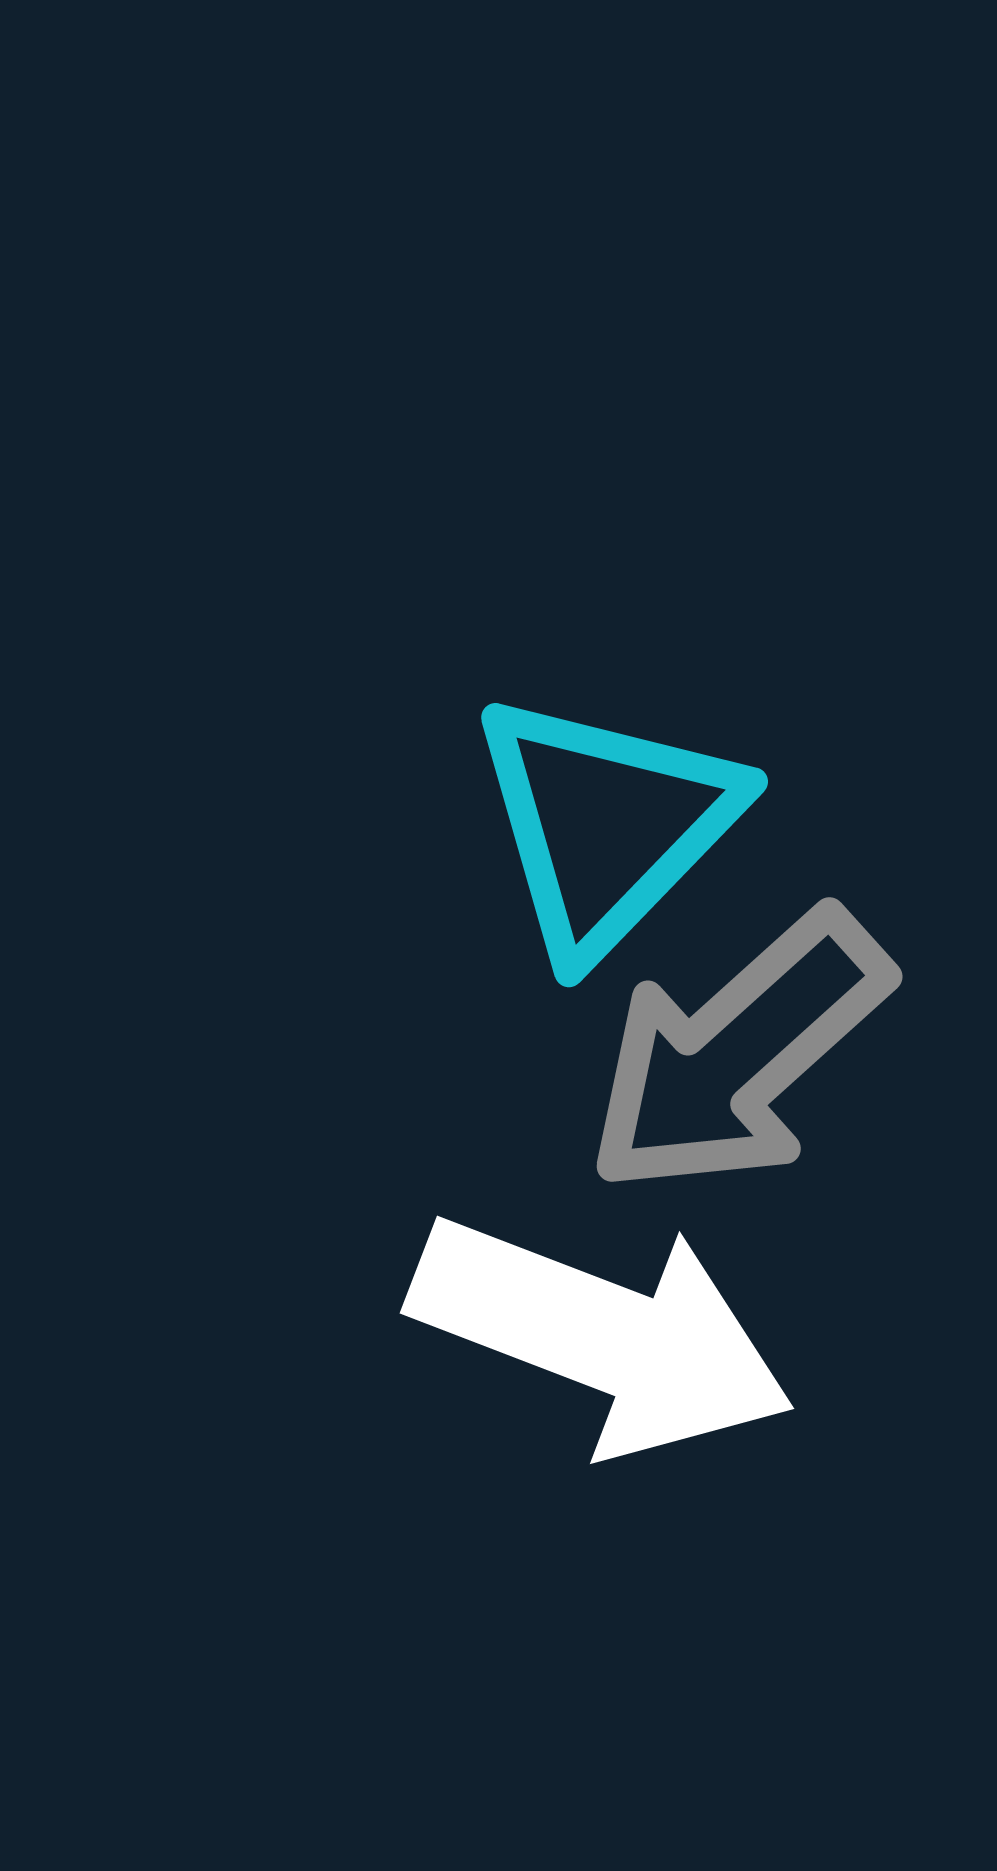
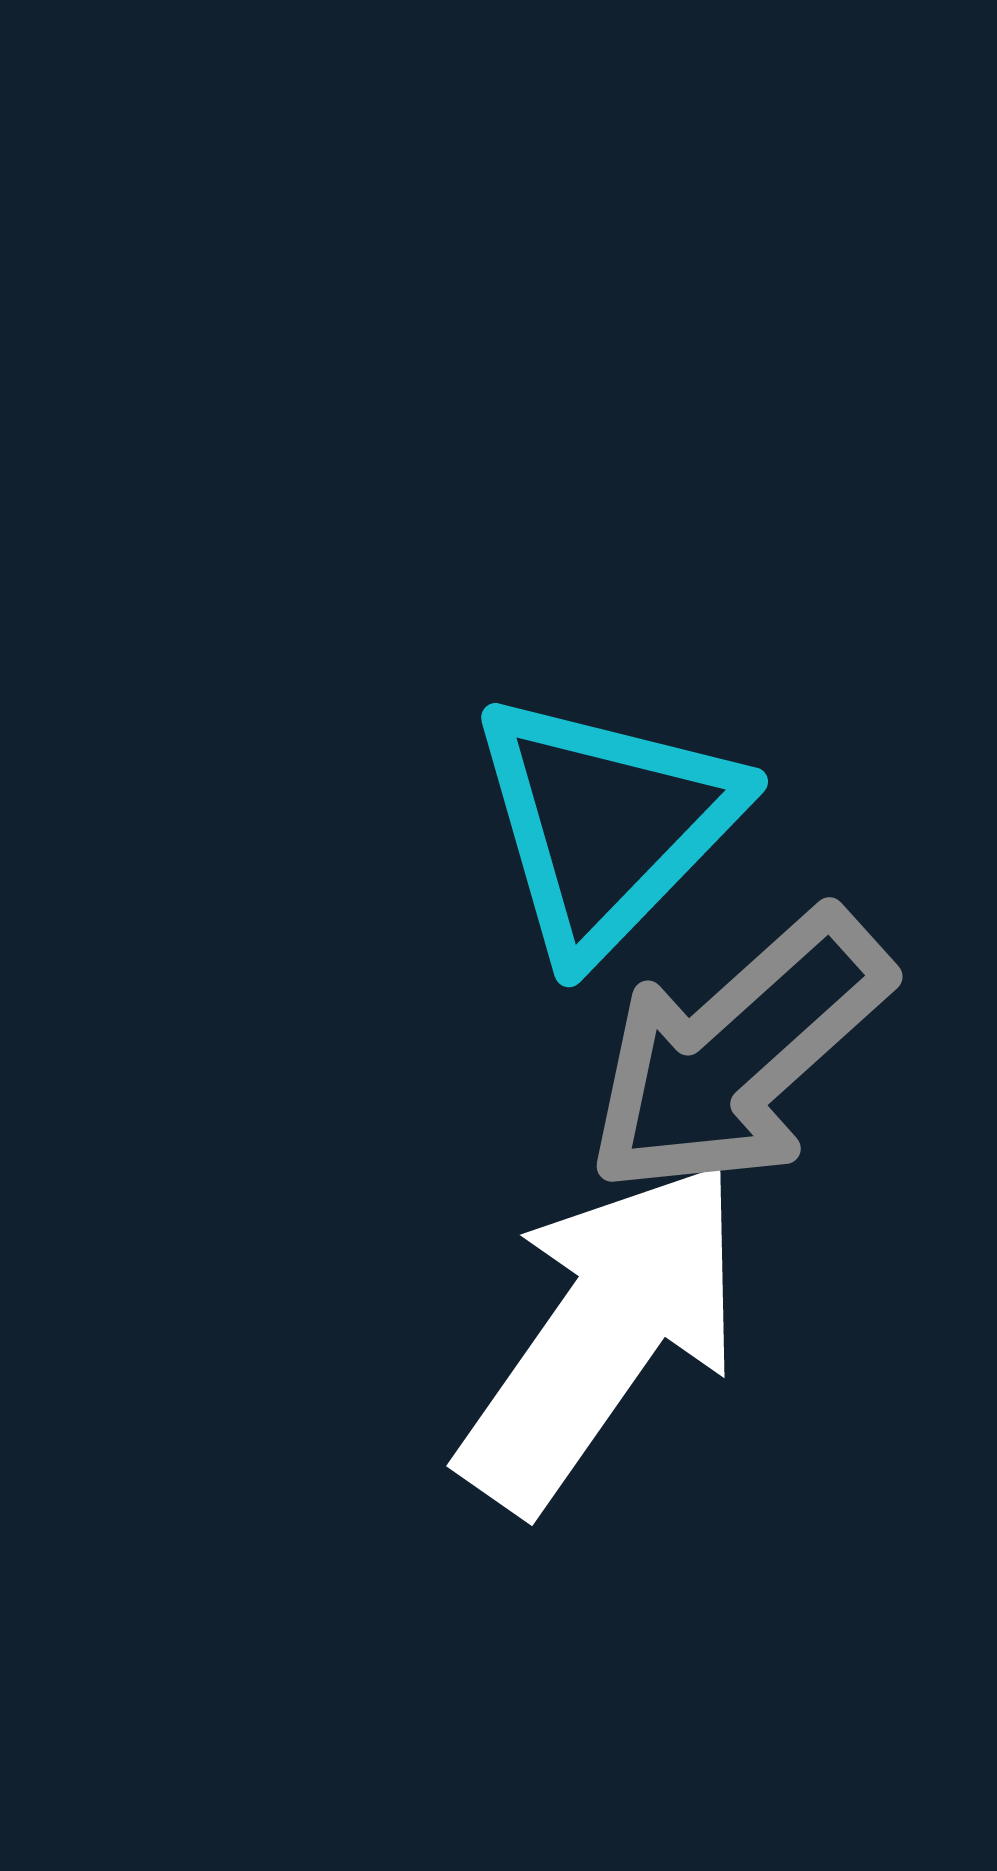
white arrow: rotated 76 degrees counterclockwise
